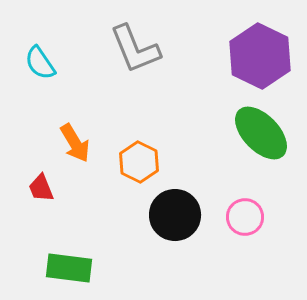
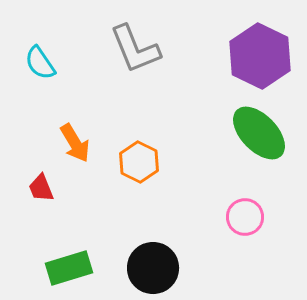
green ellipse: moved 2 px left
black circle: moved 22 px left, 53 px down
green rectangle: rotated 24 degrees counterclockwise
